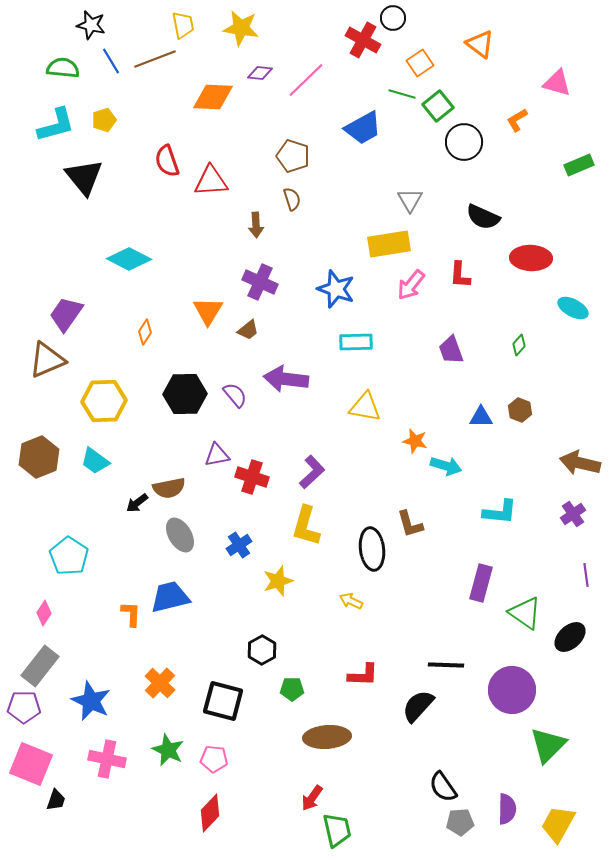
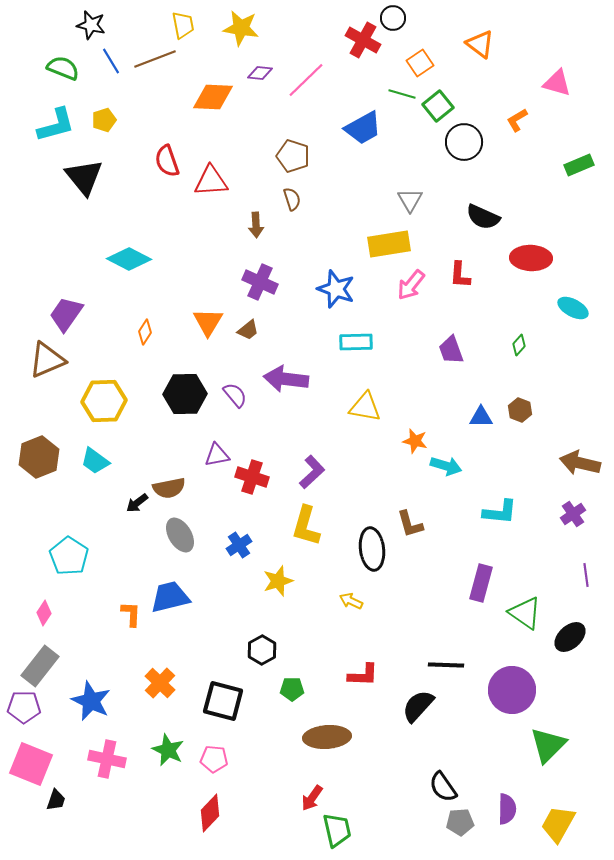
green semicircle at (63, 68): rotated 16 degrees clockwise
orange triangle at (208, 311): moved 11 px down
